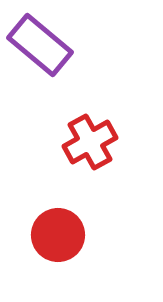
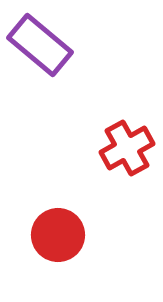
red cross: moved 37 px right, 6 px down
